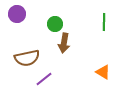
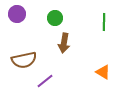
green circle: moved 6 px up
brown semicircle: moved 3 px left, 2 px down
purple line: moved 1 px right, 2 px down
